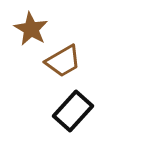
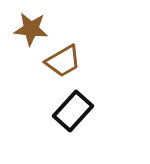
brown star: rotated 24 degrees counterclockwise
